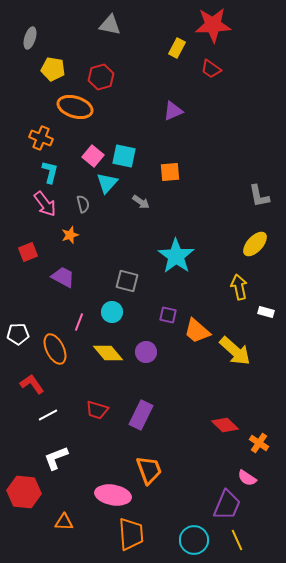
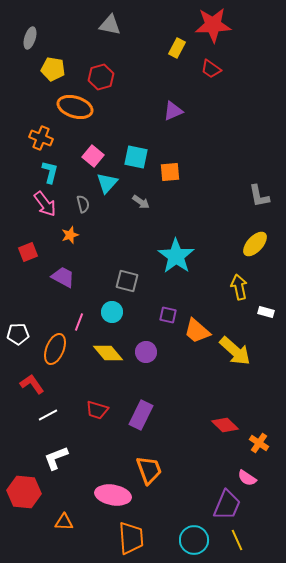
cyan square at (124, 156): moved 12 px right, 1 px down
orange ellipse at (55, 349): rotated 48 degrees clockwise
orange trapezoid at (131, 534): moved 4 px down
